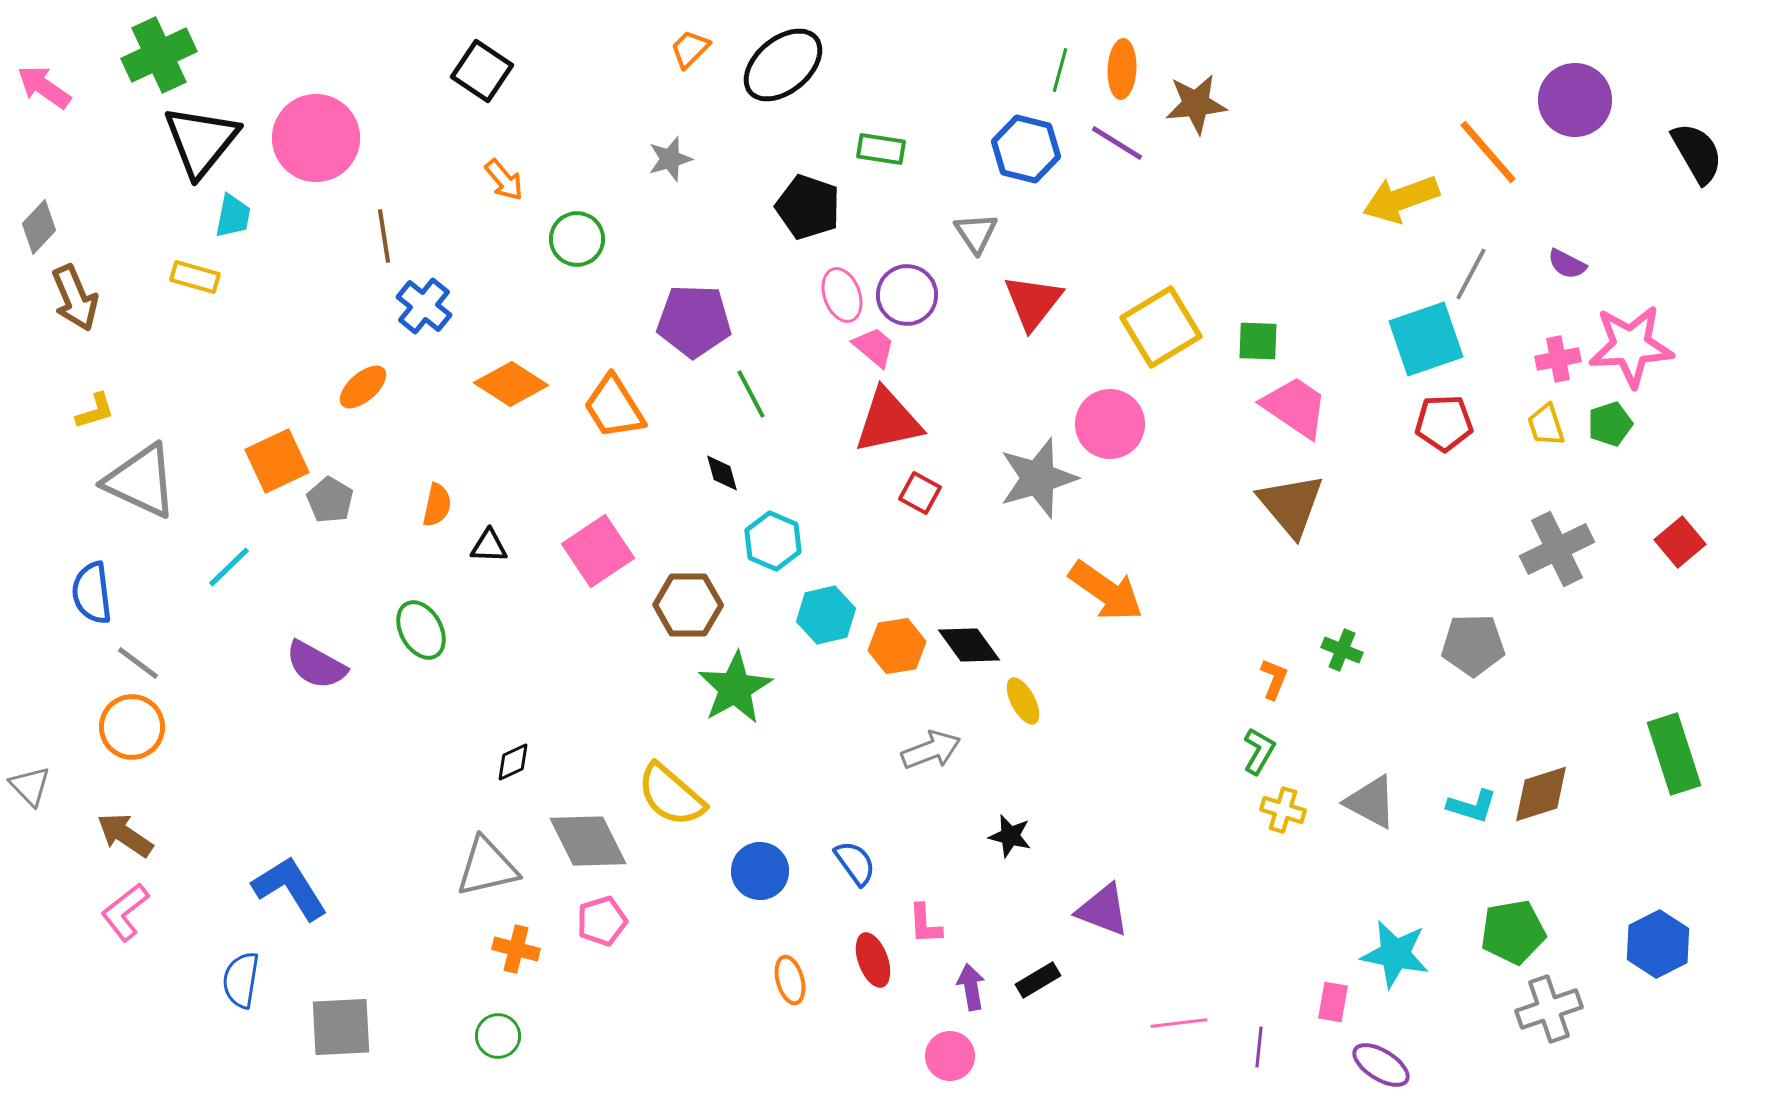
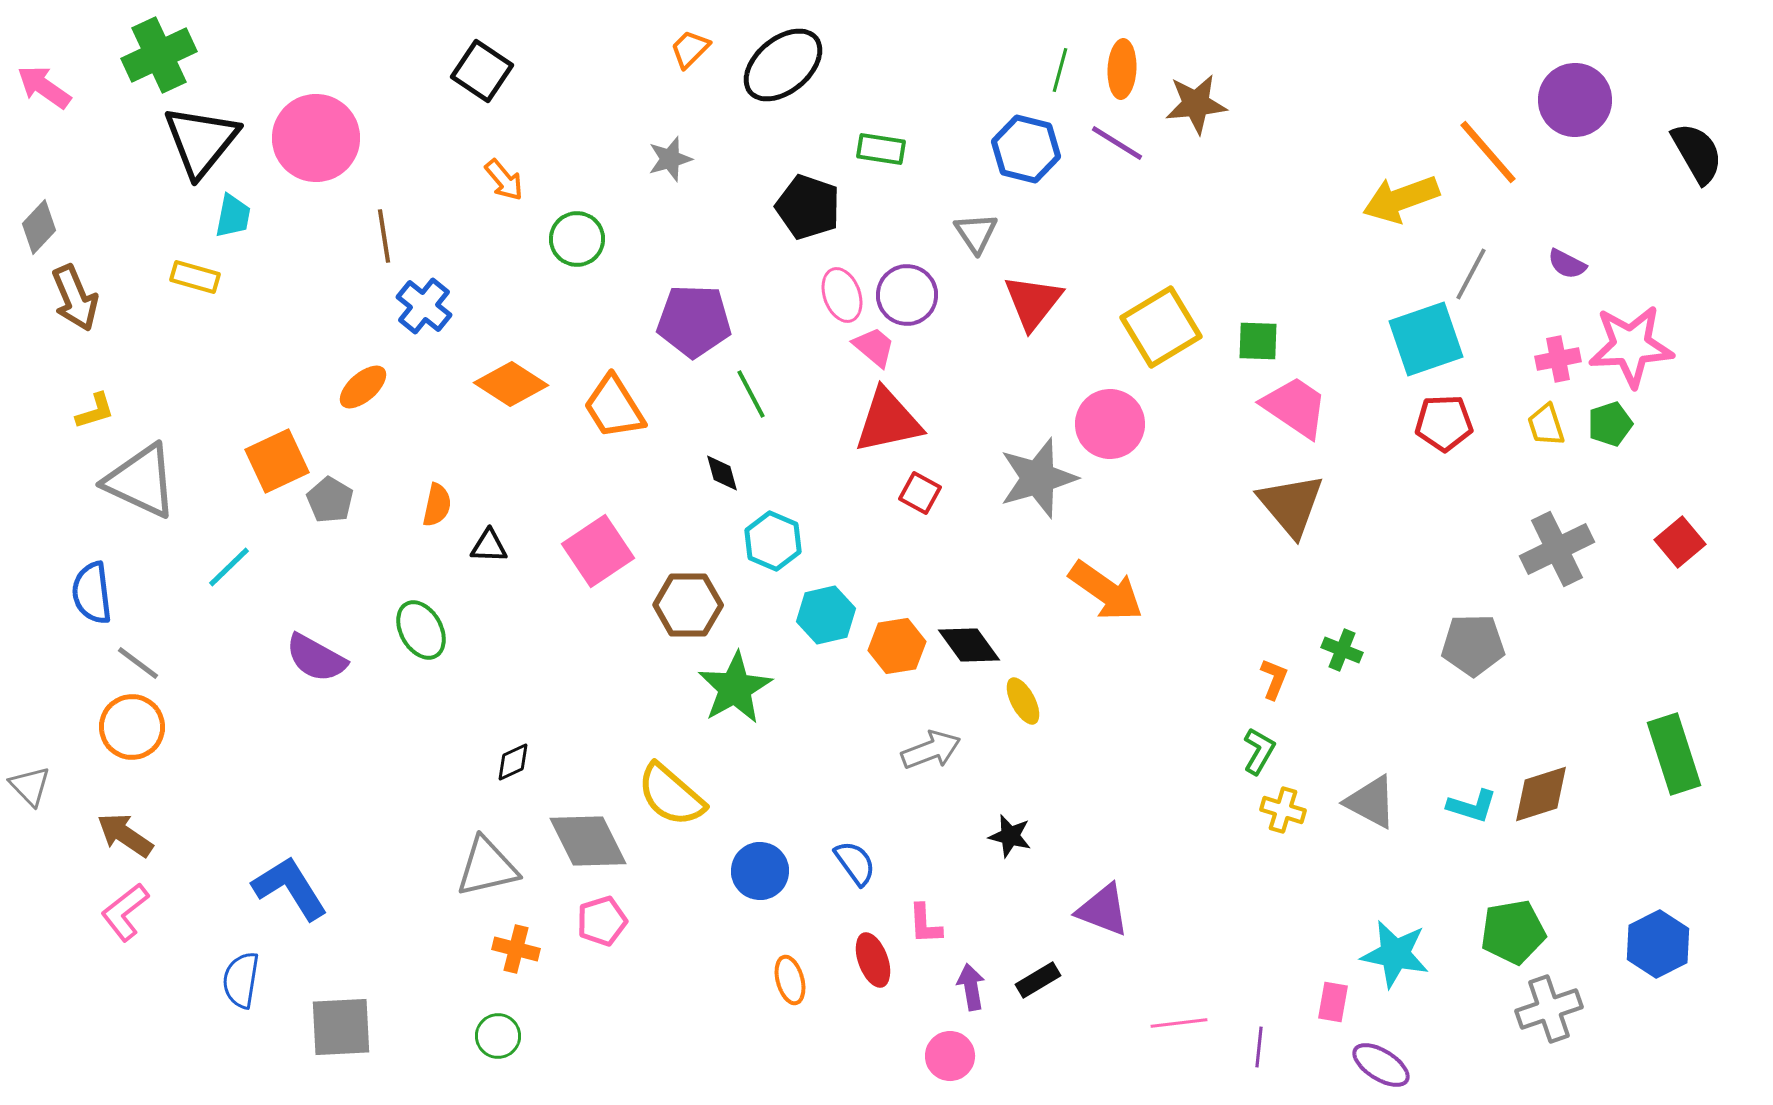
purple semicircle at (316, 665): moved 7 px up
